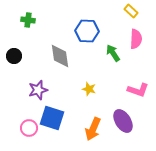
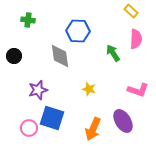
blue hexagon: moved 9 px left
